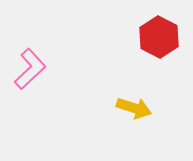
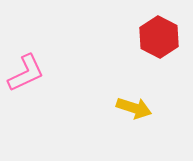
pink L-shape: moved 4 px left, 4 px down; rotated 18 degrees clockwise
